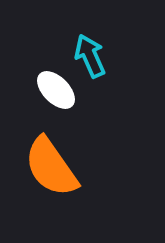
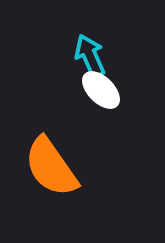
white ellipse: moved 45 px right
